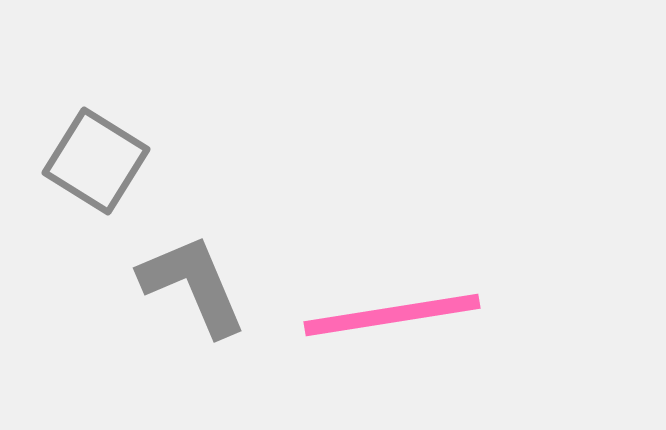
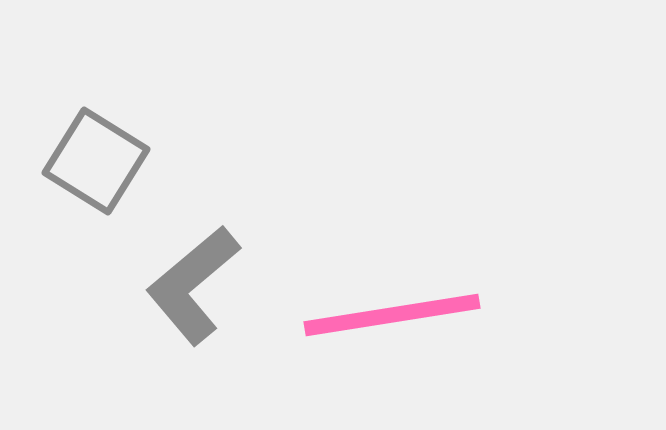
gray L-shape: rotated 107 degrees counterclockwise
